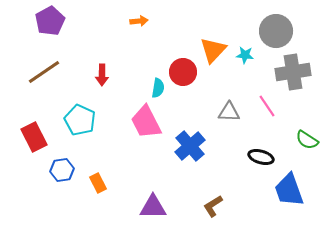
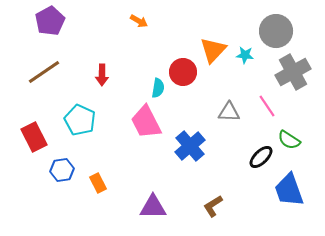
orange arrow: rotated 36 degrees clockwise
gray cross: rotated 20 degrees counterclockwise
green semicircle: moved 18 px left
black ellipse: rotated 60 degrees counterclockwise
